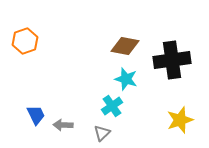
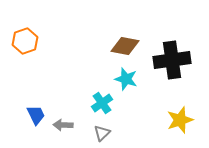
cyan cross: moved 10 px left, 3 px up
